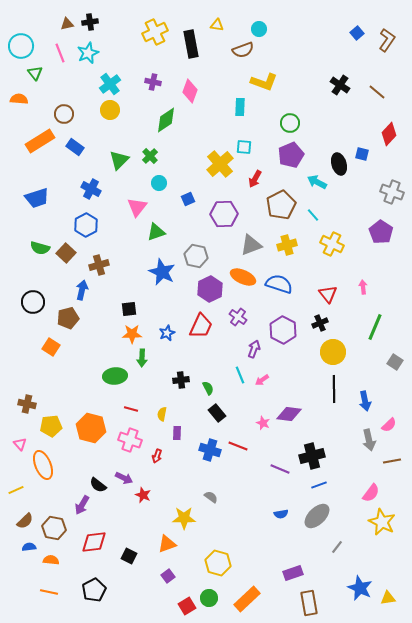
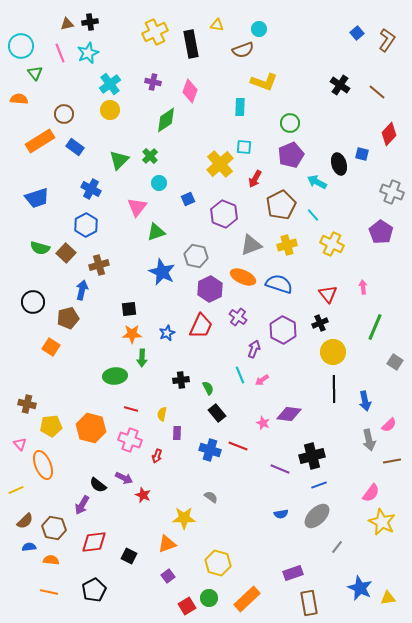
purple hexagon at (224, 214): rotated 24 degrees clockwise
